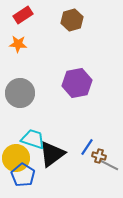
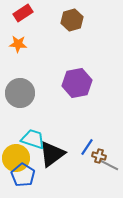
red rectangle: moved 2 px up
